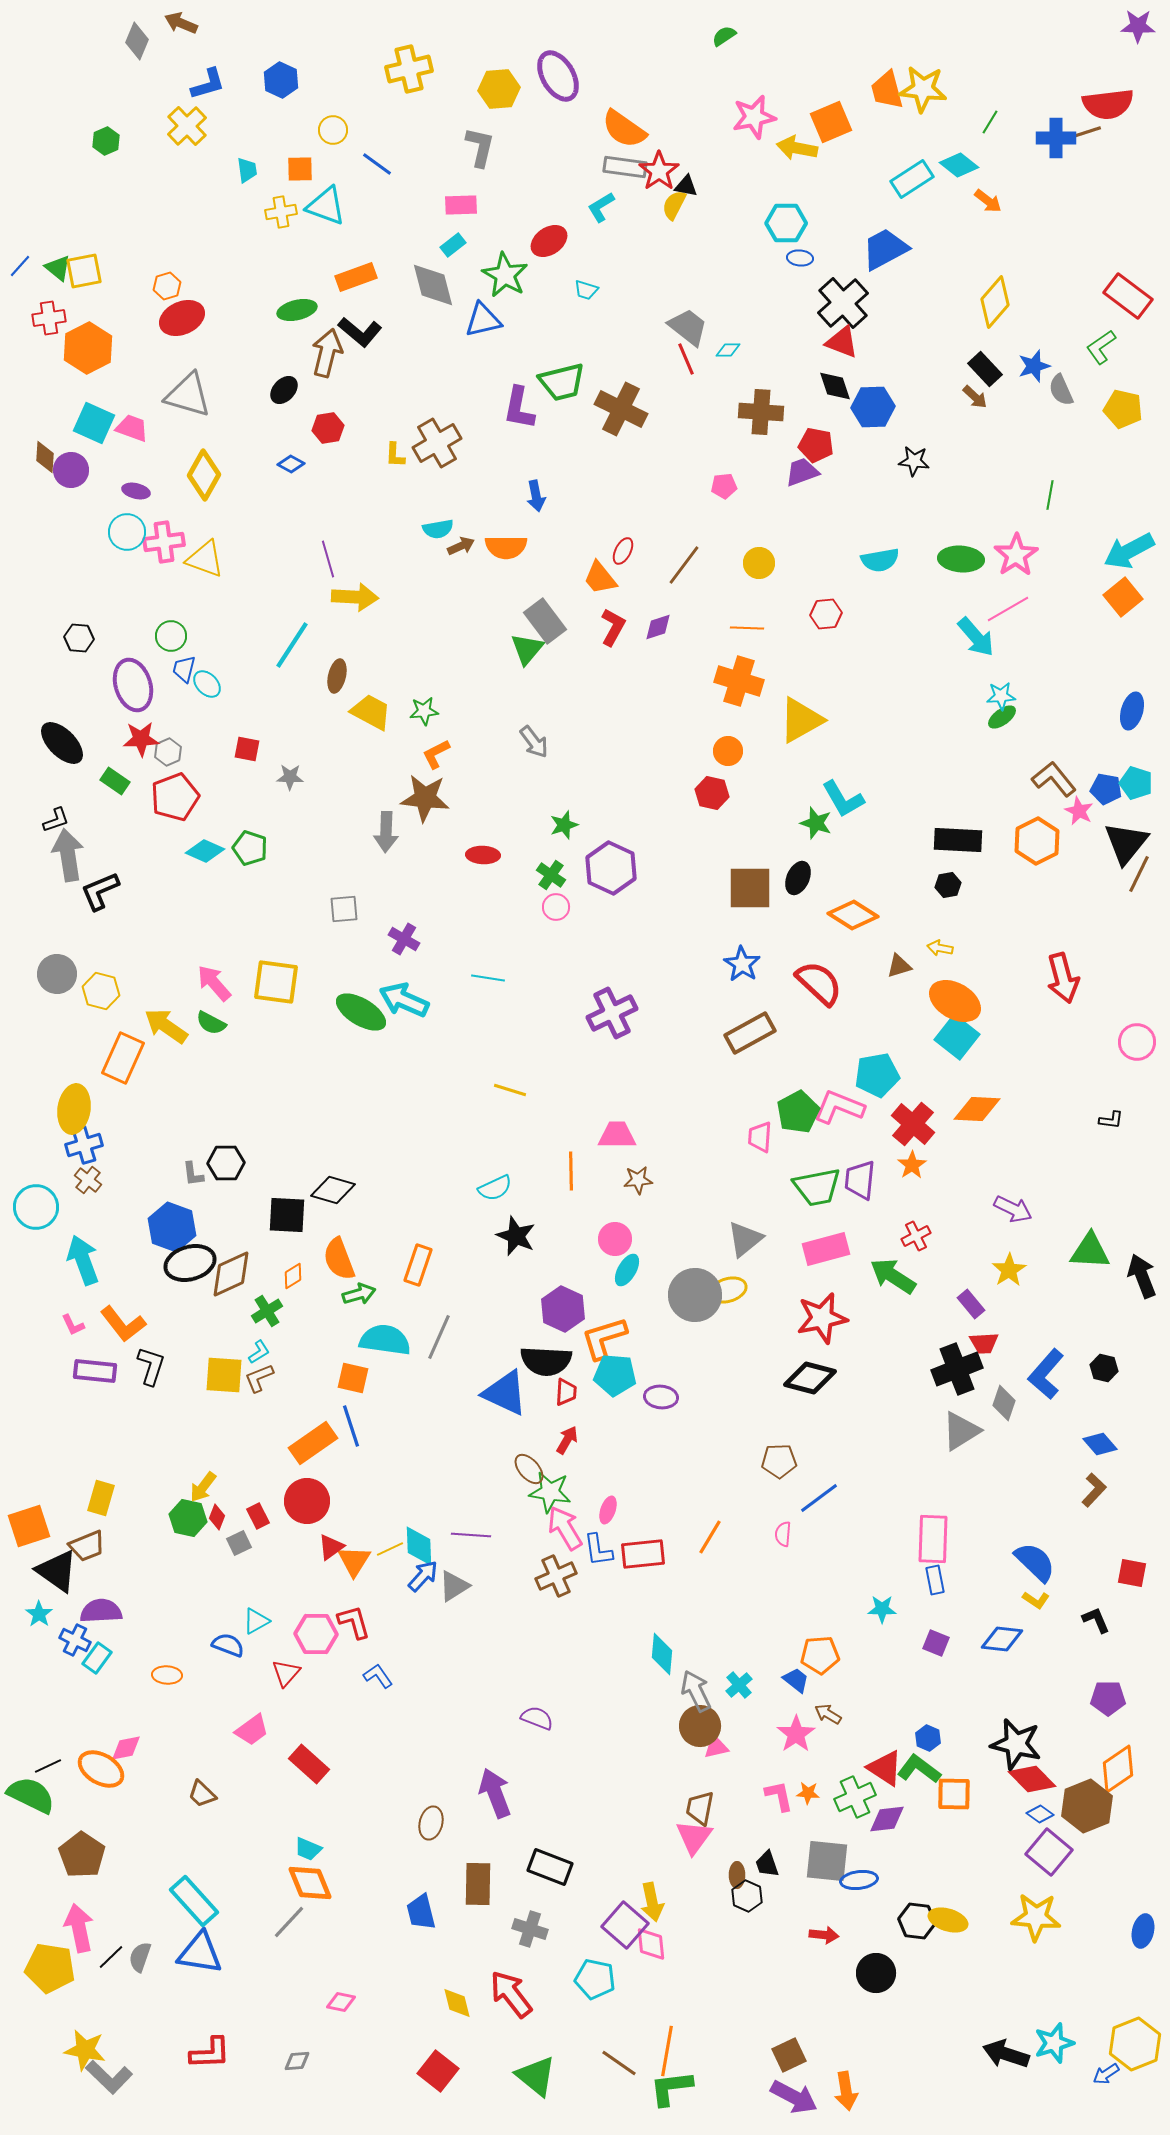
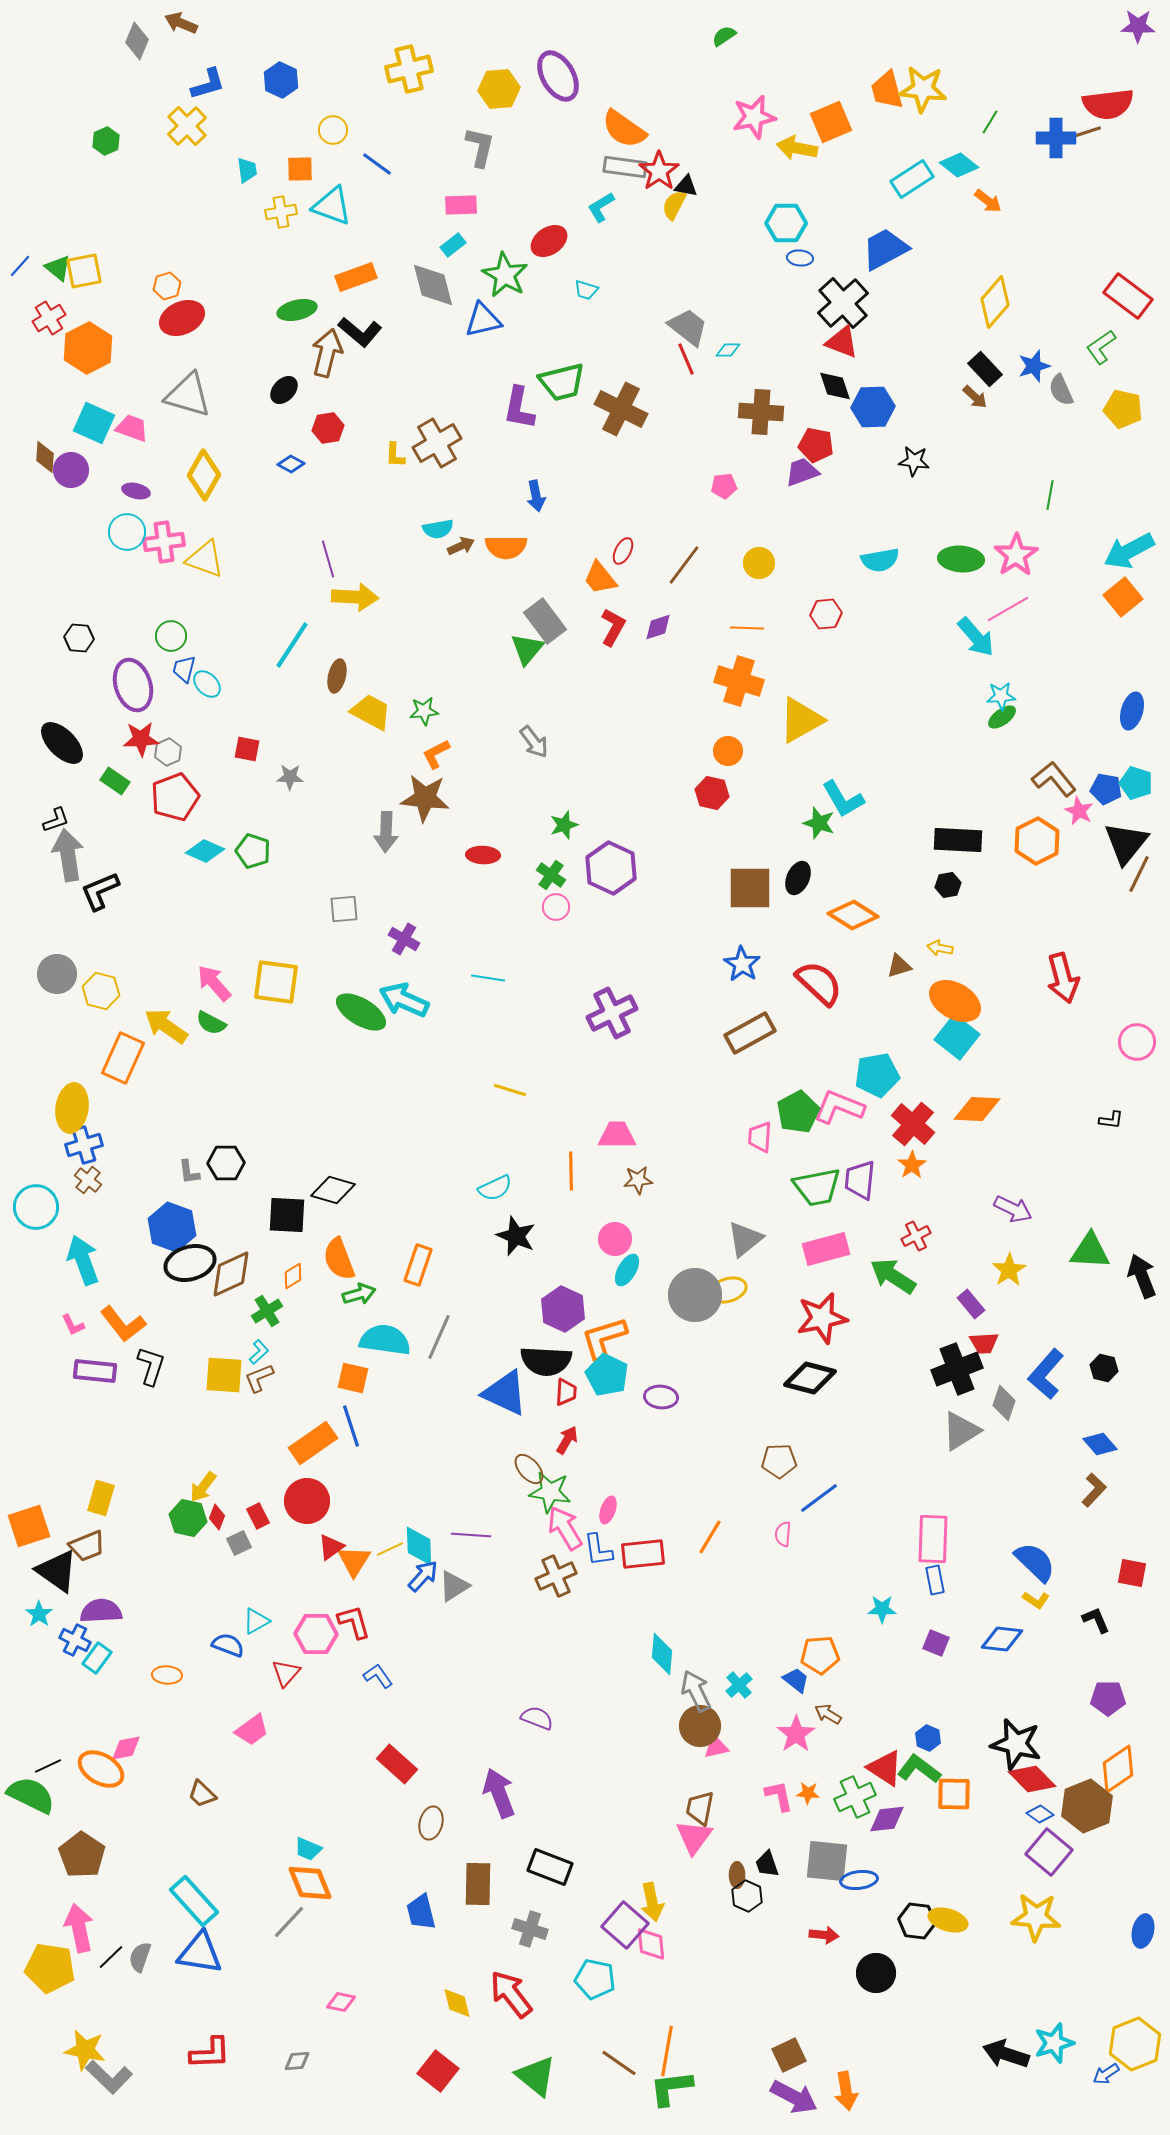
cyan triangle at (326, 206): moved 6 px right
red cross at (49, 318): rotated 24 degrees counterclockwise
green star at (816, 823): moved 3 px right
green pentagon at (250, 848): moved 3 px right, 3 px down
yellow ellipse at (74, 1109): moved 2 px left, 1 px up
gray L-shape at (193, 1174): moved 4 px left, 2 px up
cyan L-shape at (259, 1352): rotated 10 degrees counterclockwise
cyan pentagon at (615, 1375): moved 8 px left; rotated 21 degrees clockwise
red rectangle at (309, 1764): moved 88 px right
purple arrow at (495, 1793): moved 4 px right
